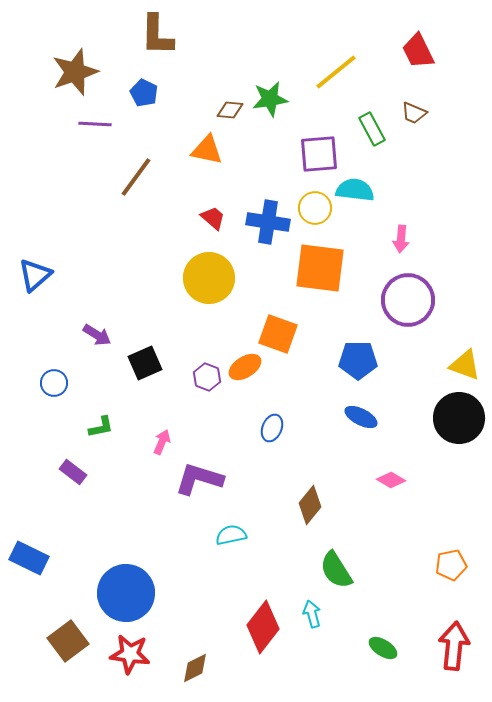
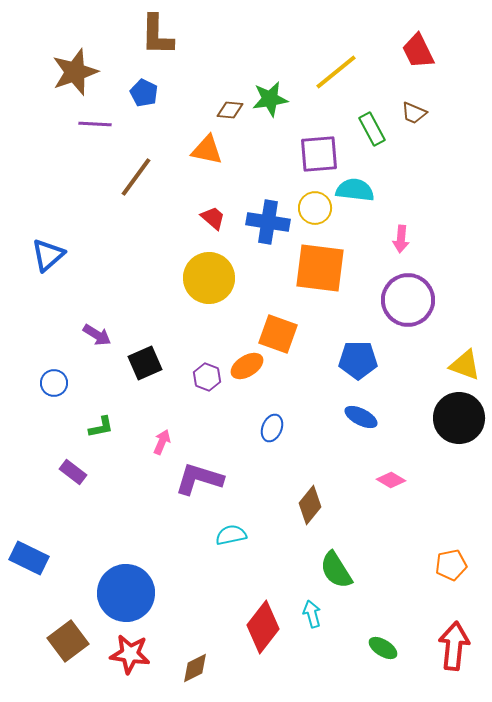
blue triangle at (35, 275): moved 13 px right, 20 px up
orange ellipse at (245, 367): moved 2 px right, 1 px up
